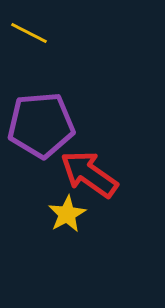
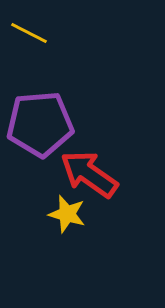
purple pentagon: moved 1 px left, 1 px up
yellow star: rotated 27 degrees counterclockwise
